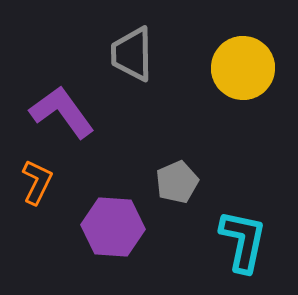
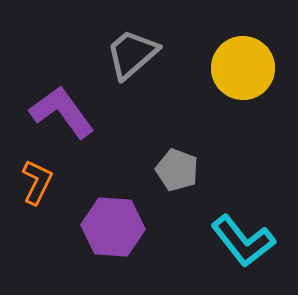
gray trapezoid: rotated 50 degrees clockwise
gray pentagon: moved 12 px up; rotated 27 degrees counterclockwise
cyan L-shape: rotated 130 degrees clockwise
